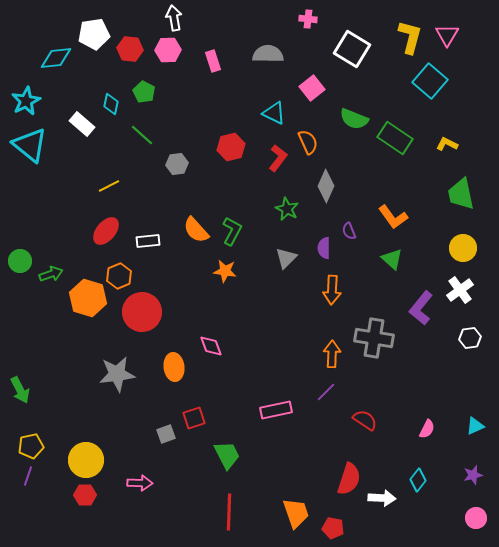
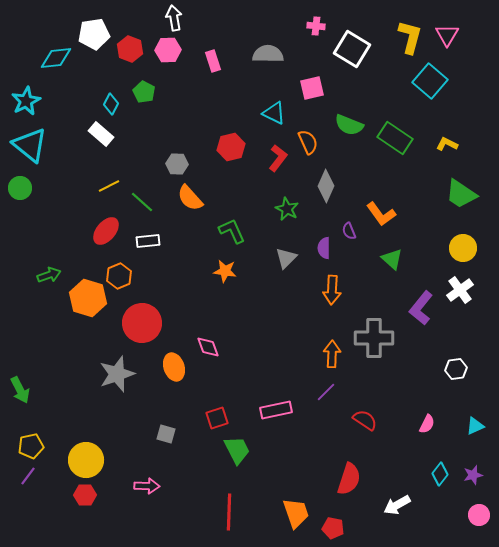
pink cross at (308, 19): moved 8 px right, 7 px down
red hexagon at (130, 49): rotated 15 degrees clockwise
pink square at (312, 88): rotated 25 degrees clockwise
cyan diamond at (111, 104): rotated 15 degrees clockwise
green semicircle at (354, 119): moved 5 px left, 6 px down
white rectangle at (82, 124): moved 19 px right, 10 px down
green line at (142, 135): moved 67 px down
gray hexagon at (177, 164): rotated 10 degrees clockwise
green trapezoid at (461, 194): rotated 44 degrees counterclockwise
orange L-shape at (393, 217): moved 12 px left, 3 px up
orange semicircle at (196, 230): moved 6 px left, 32 px up
green L-shape at (232, 231): rotated 52 degrees counterclockwise
green circle at (20, 261): moved 73 px up
green arrow at (51, 274): moved 2 px left, 1 px down
red circle at (142, 312): moved 11 px down
gray cross at (374, 338): rotated 9 degrees counterclockwise
white hexagon at (470, 338): moved 14 px left, 31 px down
pink diamond at (211, 346): moved 3 px left, 1 px down
orange ellipse at (174, 367): rotated 12 degrees counterclockwise
gray star at (117, 374): rotated 12 degrees counterclockwise
red square at (194, 418): moved 23 px right
pink semicircle at (427, 429): moved 5 px up
gray square at (166, 434): rotated 36 degrees clockwise
green trapezoid at (227, 455): moved 10 px right, 5 px up
purple line at (28, 476): rotated 18 degrees clockwise
cyan diamond at (418, 480): moved 22 px right, 6 px up
pink arrow at (140, 483): moved 7 px right, 3 px down
white arrow at (382, 498): moved 15 px right, 7 px down; rotated 148 degrees clockwise
pink circle at (476, 518): moved 3 px right, 3 px up
